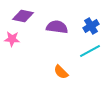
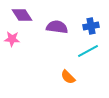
purple diamond: moved 1 px left, 1 px up; rotated 45 degrees clockwise
blue cross: rotated 21 degrees clockwise
cyan line: moved 2 px left
orange semicircle: moved 7 px right, 5 px down
